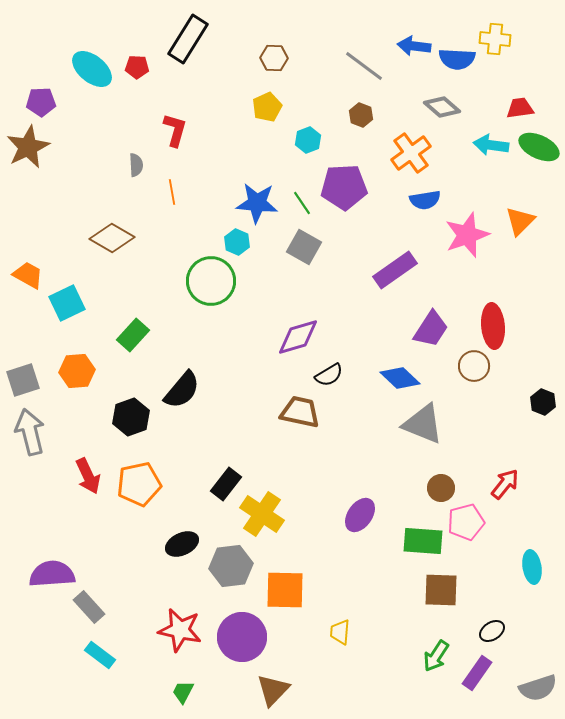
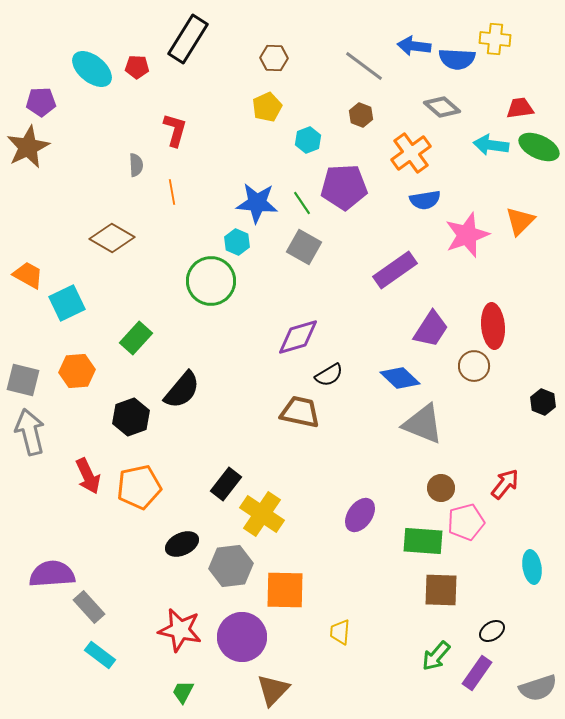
green rectangle at (133, 335): moved 3 px right, 3 px down
gray square at (23, 380): rotated 32 degrees clockwise
orange pentagon at (139, 484): moved 3 px down
green arrow at (436, 656): rotated 8 degrees clockwise
